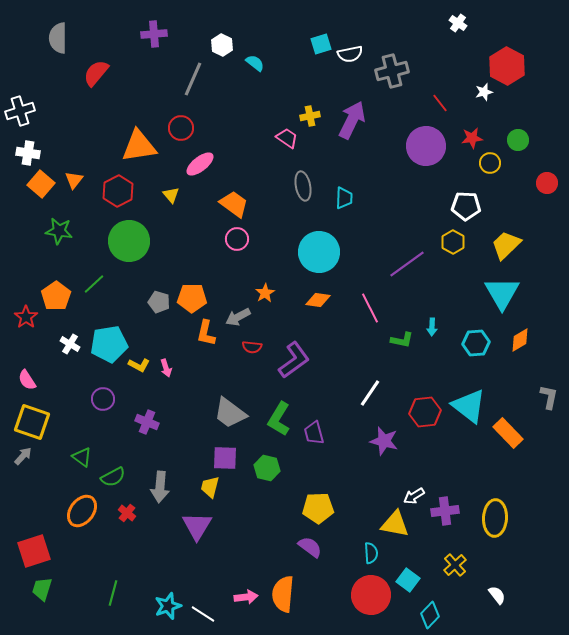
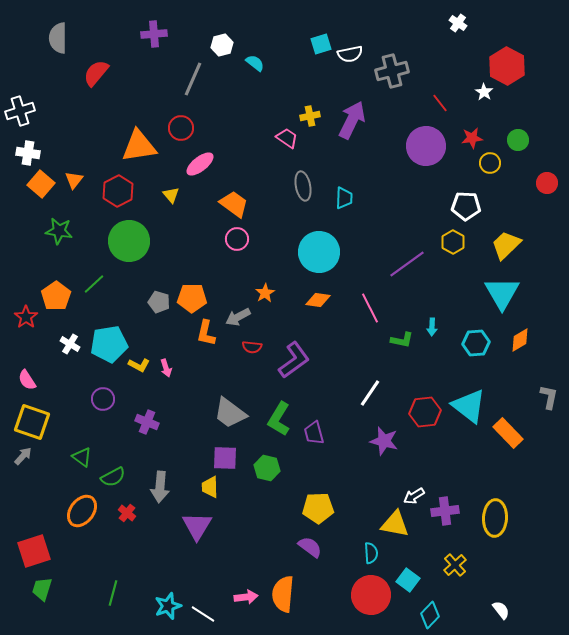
white hexagon at (222, 45): rotated 20 degrees clockwise
white star at (484, 92): rotated 24 degrees counterclockwise
yellow trapezoid at (210, 487): rotated 15 degrees counterclockwise
white semicircle at (497, 595): moved 4 px right, 15 px down
